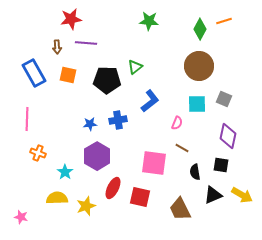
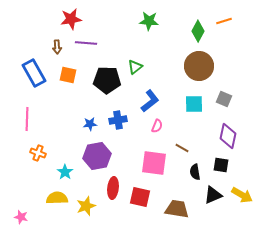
green diamond: moved 2 px left, 2 px down
cyan square: moved 3 px left
pink semicircle: moved 20 px left, 3 px down
purple hexagon: rotated 20 degrees clockwise
red ellipse: rotated 20 degrees counterclockwise
brown trapezoid: moved 3 px left; rotated 125 degrees clockwise
